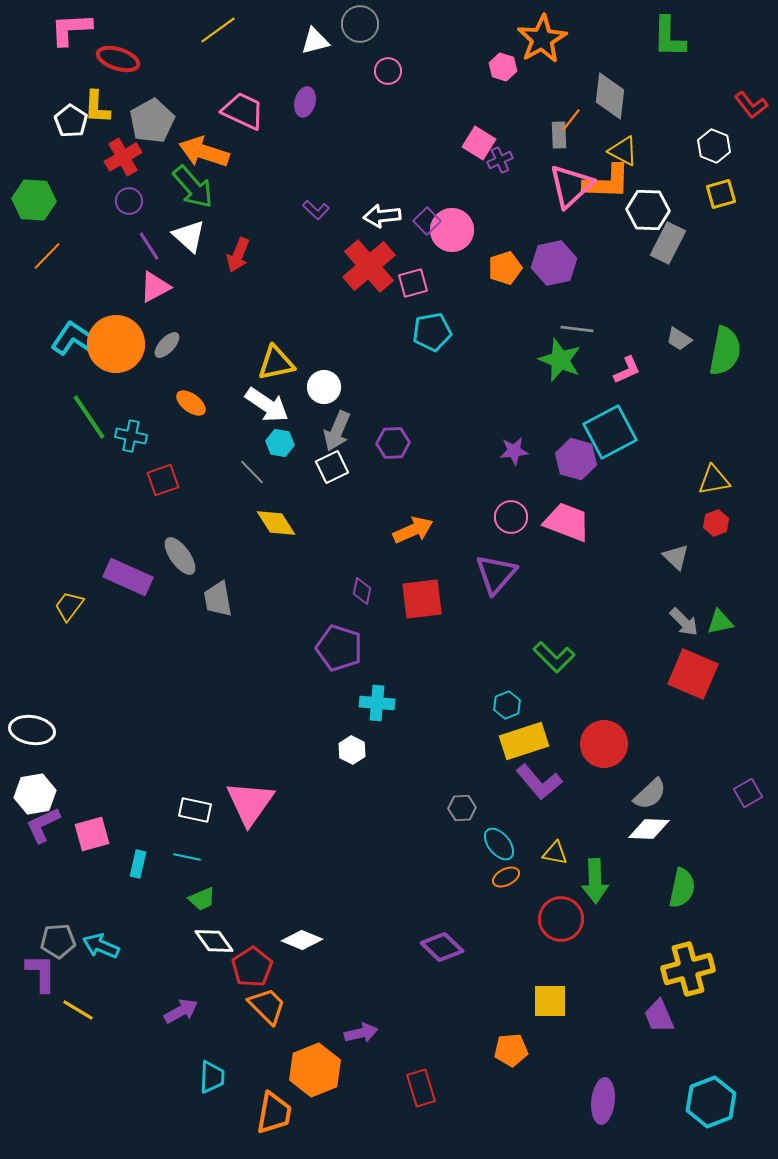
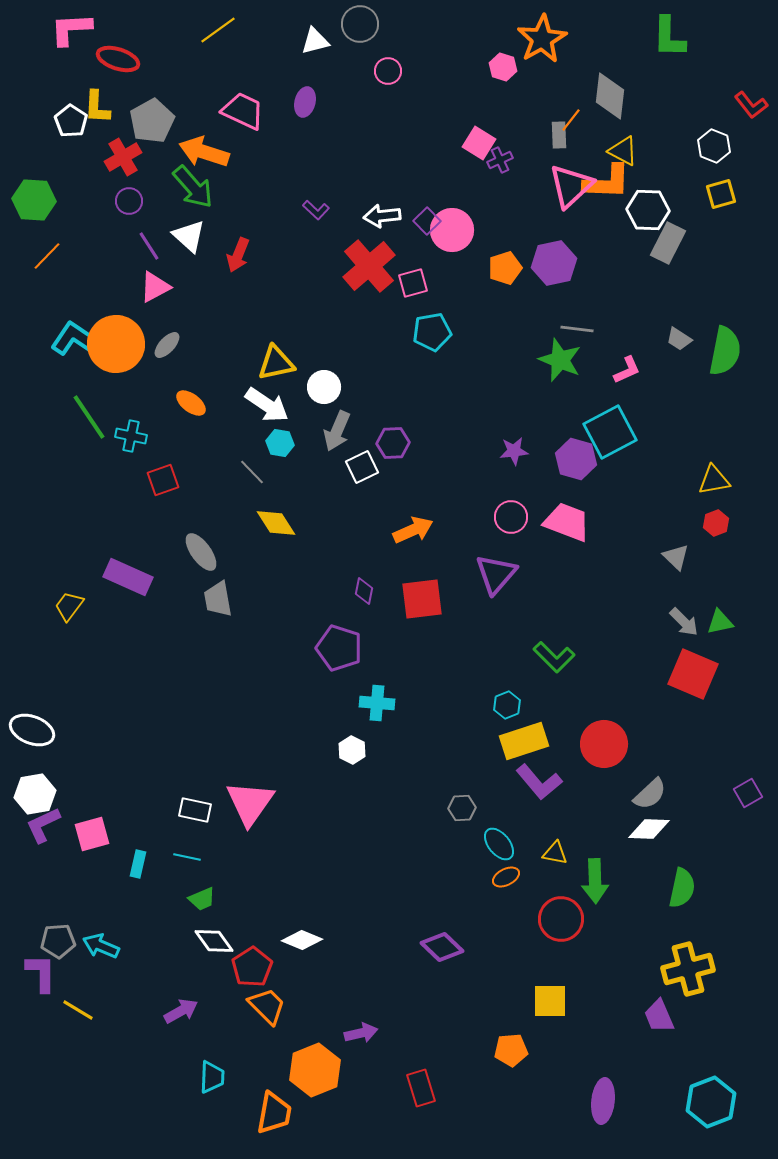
white square at (332, 467): moved 30 px right
gray ellipse at (180, 556): moved 21 px right, 4 px up
purple diamond at (362, 591): moved 2 px right
white ellipse at (32, 730): rotated 12 degrees clockwise
